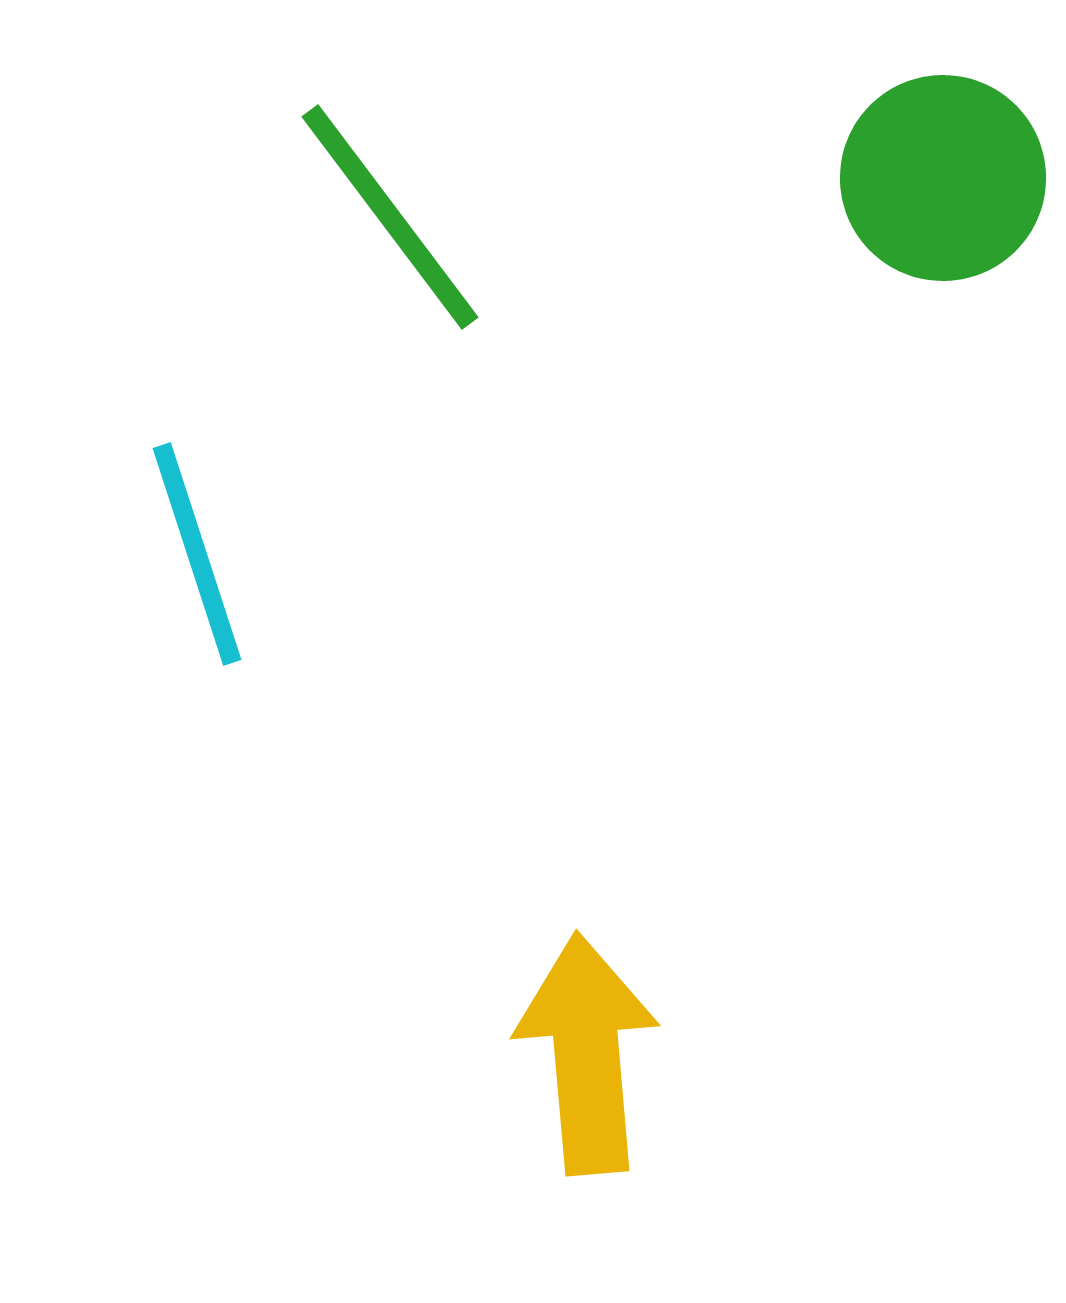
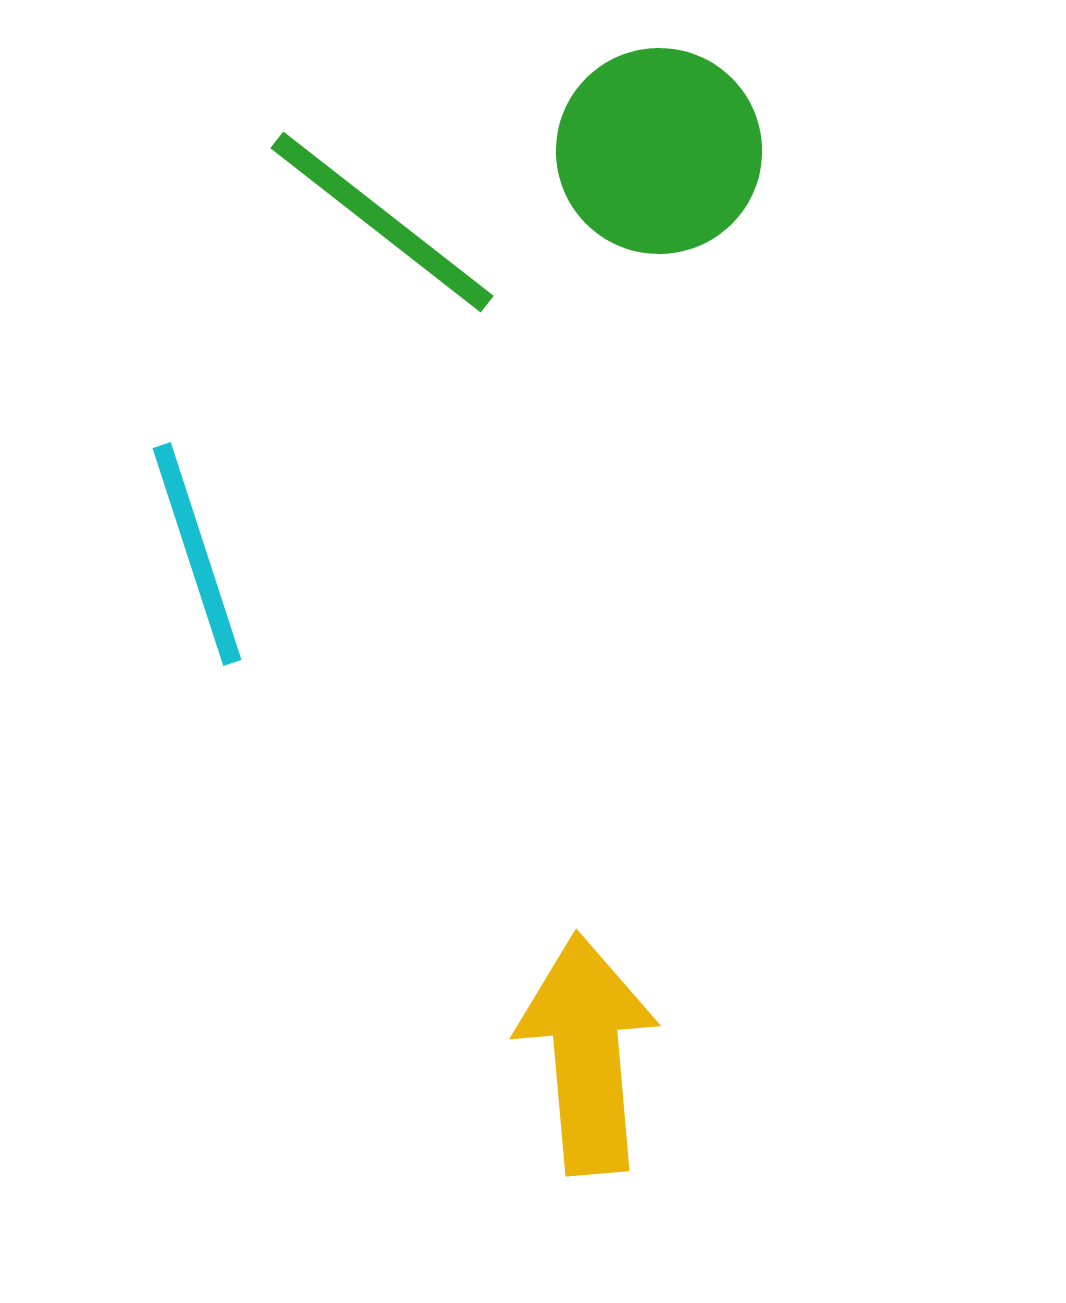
green circle: moved 284 px left, 27 px up
green line: moved 8 px left, 5 px down; rotated 15 degrees counterclockwise
